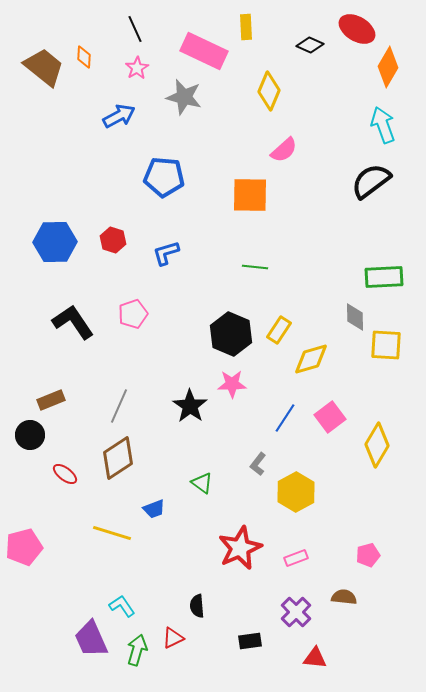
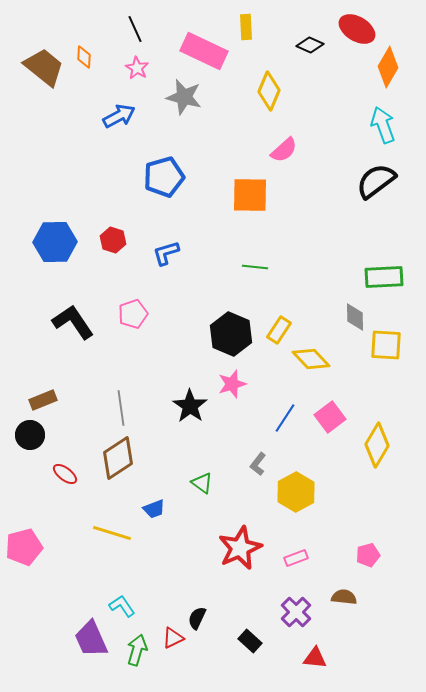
pink star at (137, 68): rotated 10 degrees counterclockwise
blue pentagon at (164, 177): rotated 21 degrees counterclockwise
black semicircle at (371, 181): moved 5 px right
yellow diamond at (311, 359): rotated 63 degrees clockwise
pink star at (232, 384): rotated 16 degrees counterclockwise
brown rectangle at (51, 400): moved 8 px left
gray line at (119, 406): moved 2 px right, 2 px down; rotated 32 degrees counterclockwise
black semicircle at (197, 606): moved 12 px down; rotated 30 degrees clockwise
black rectangle at (250, 641): rotated 50 degrees clockwise
